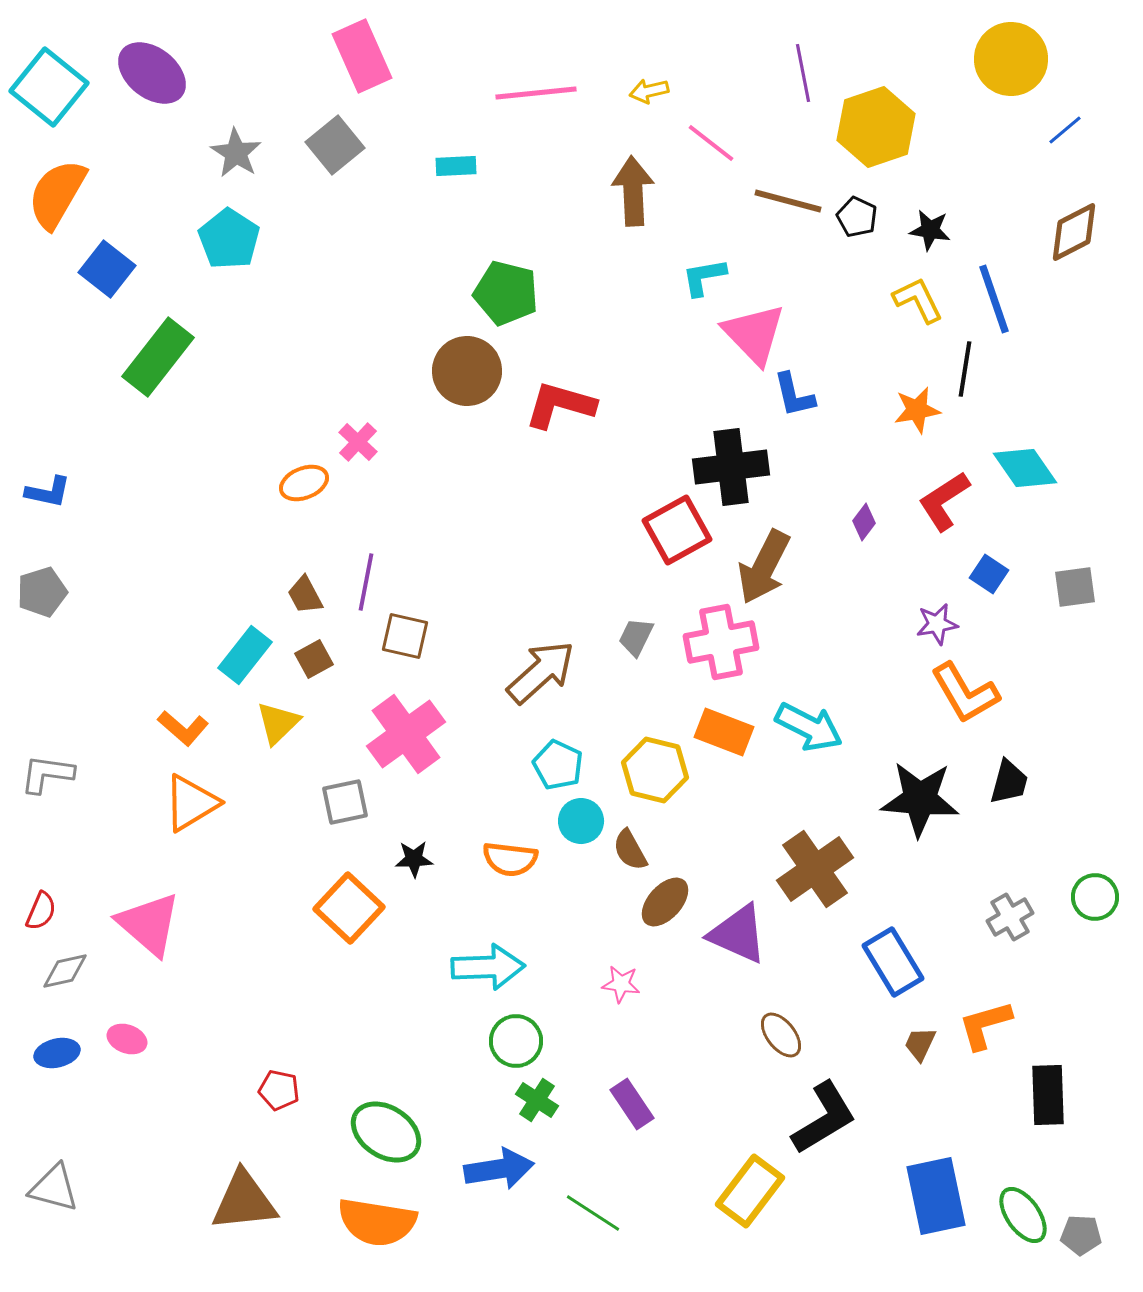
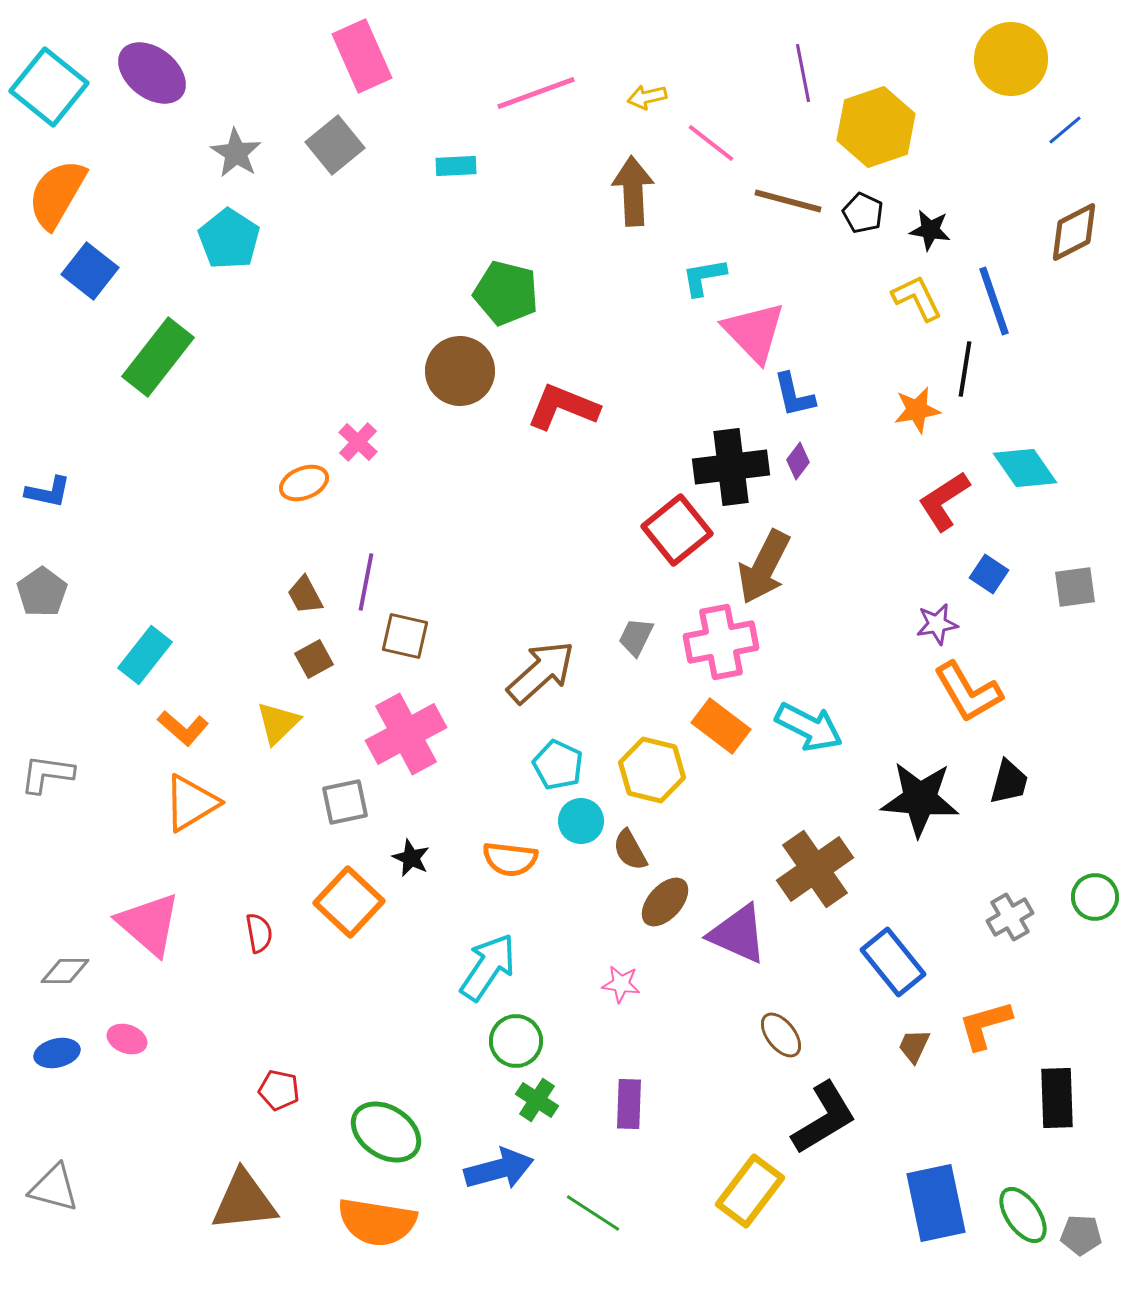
yellow arrow at (649, 91): moved 2 px left, 6 px down
pink line at (536, 93): rotated 14 degrees counterclockwise
black pentagon at (857, 217): moved 6 px right, 4 px up
blue square at (107, 269): moved 17 px left, 2 px down
blue line at (994, 299): moved 2 px down
yellow L-shape at (918, 300): moved 1 px left, 2 px up
pink triangle at (754, 334): moved 2 px up
brown circle at (467, 371): moved 7 px left
red L-shape at (560, 405): moved 3 px right, 2 px down; rotated 6 degrees clockwise
purple diamond at (864, 522): moved 66 px left, 61 px up
red square at (677, 530): rotated 10 degrees counterclockwise
gray pentagon at (42, 592): rotated 18 degrees counterclockwise
cyan rectangle at (245, 655): moved 100 px left
orange L-shape at (965, 693): moved 3 px right, 1 px up
orange rectangle at (724, 732): moved 3 px left, 6 px up; rotated 16 degrees clockwise
pink cross at (406, 734): rotated 8 degrees clockwise
yellow hexagon at (655, 770): moved 3 px left
black star at (414, 859): moved 3 px left, 1 px up; rotated 27 degrees clockwise
orange square at (349, 908): moved 6 px up
red semicircle at (41, 911): moved 218 px right, 22 px down; rotated 33 degrees counterclockwise
blue rectangle at (893, 962): rotated 8 degrees counterclockwise
cyan arrow at (488, 967): rotated 54 degrees counterclockwise
gray diamond at (65, 971): rotated 12 degrees clockwise
brown trapezoid at (920, 1044): moved 6 px left, 2 px down
black rectangle at (1048, 1095): moved 9 px right, 3 px down
purple rectangle at (632, 1104): moved 3 px left; rotated 36 degrees clockwise
blue arrow at (499, 1169): rotated 6 degrees counterclockwise
blue rectangle at (936, 1196): moved 7 px down
